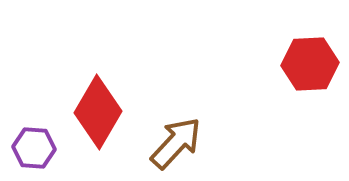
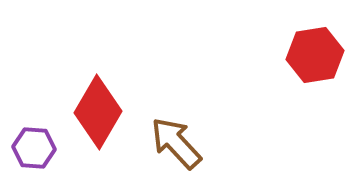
red hexagon: moved 5 px right, 9 px up; rotated 6 degrees counterclockwise
brown arrow: rotated 86 degrees counterclockwise
